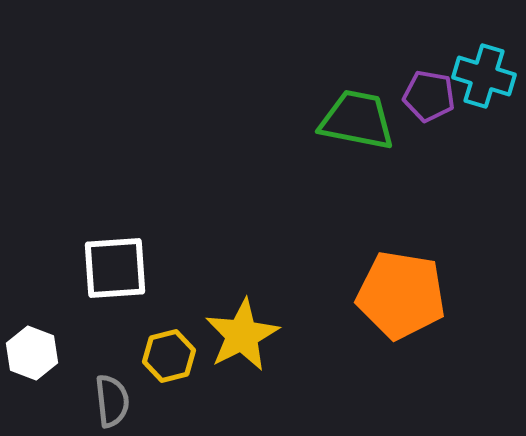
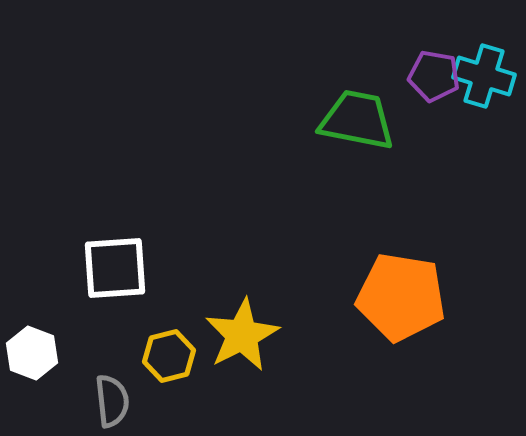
purple pentagon: moved 5 px right, 20 px up
orange pentagon: moved 2 px down
